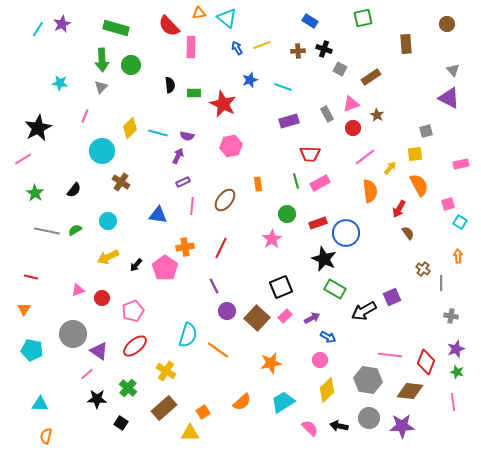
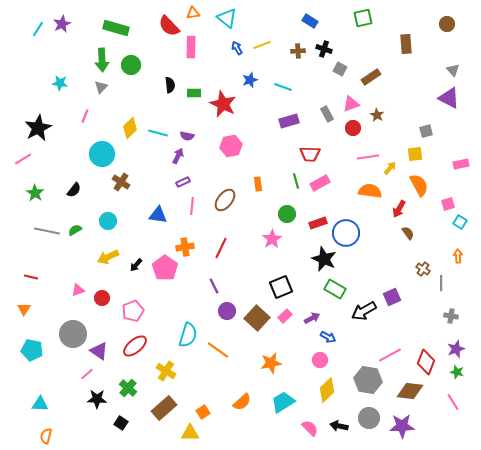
orange triangle at (199, 13): moved 6 px left
cyan circle at (102, 151): moved 3 px down
pink line at (365, 157): moved 3 px right; rotated 30 degrees clockwise
orange semicircle at (370, 191): rotated 75 degrees counterclockwise
pink line at (390, 355): rotated 35 degrees counterclockwise
pink line at (453, 402): rotated 24 degrees counterclockwise
